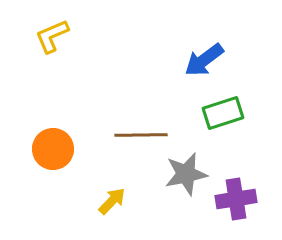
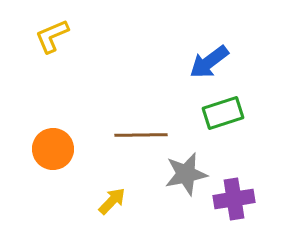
blue arrow: moved 5 px right, 2 px down
purple cross: moved 2 px left
